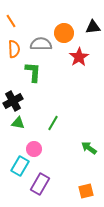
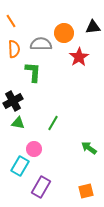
purple rectangle: moved 1 px right, 3 px down
